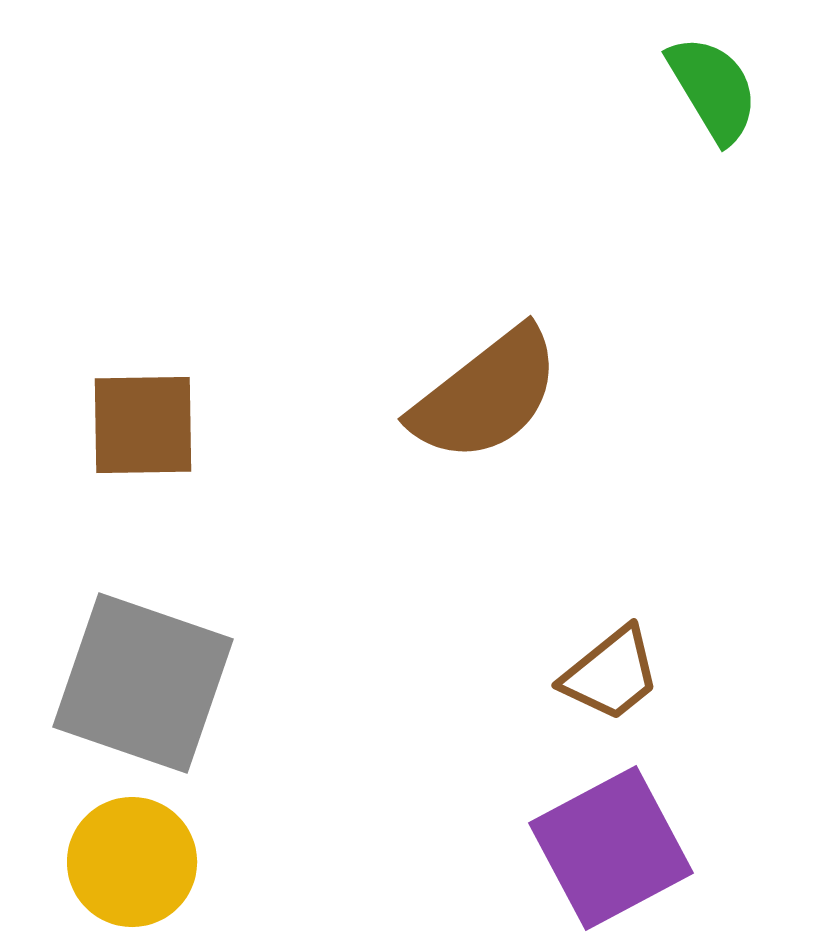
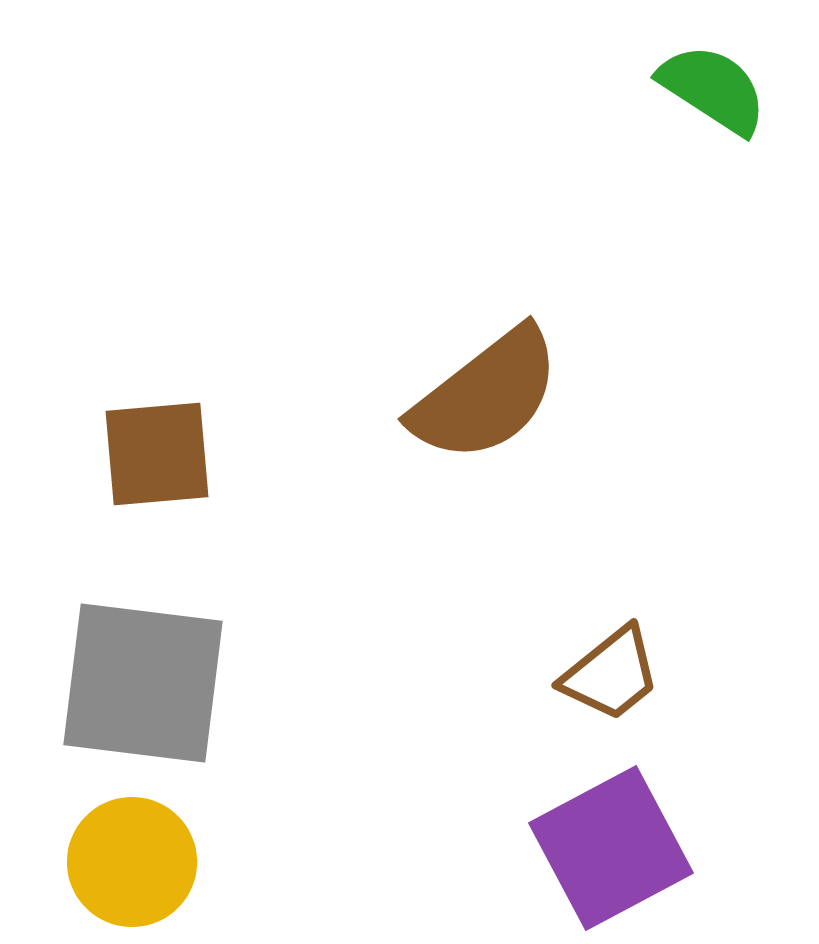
green semicircle: rotated 26 degrees counterclockwise
brown square: moved 14 px right, 29 px down; rotated 4 degrees counterclockwise
gray square: rotated 12 degrees counterclockwise
